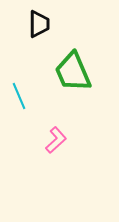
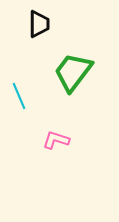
green trapezoid: rotated 60 degrees clockwise
pink L-shape: rotated 120 degrees counterclockwise
